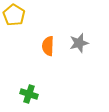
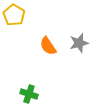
orange semicircle: rotated 36 degrees counterclockwise
